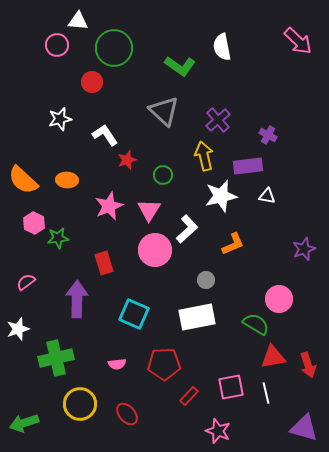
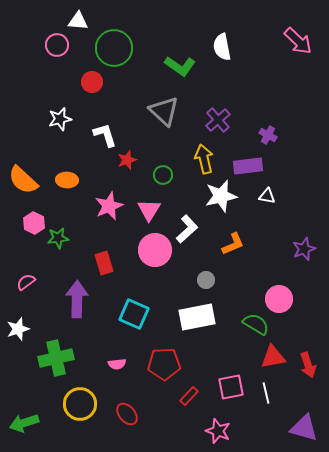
white L-shape at (105, 135): rotated 16 degrees clockwise
yellow arrow at (204, 156): moved 3 px down
